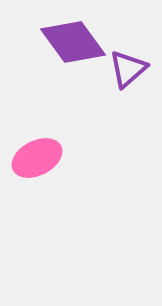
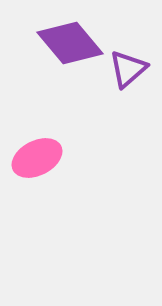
purple diamond: moved 3 px left, 1 px down; rotated 4 degrees counterclockwise
